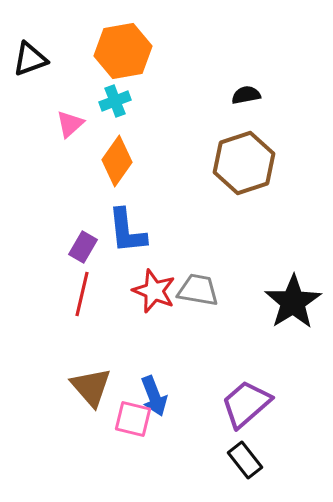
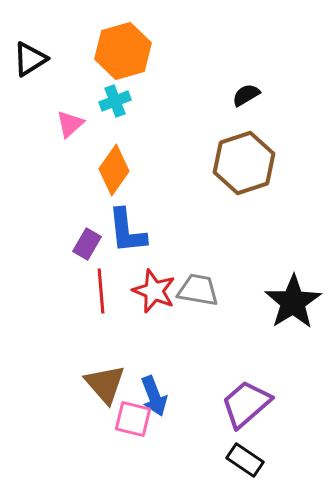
orange hexagon: rotated 6 degrees counterclockwise
black triangle: rotated 12 degrees counterclockwise
black semicircle: rotated 20 degrees counterclockwise
orange diamond: moved 3 px left, 9 px down
purple rectangle: moved 4 px right, 3 px up
red line: moved 19 px right, 3 px up; rotated 18 degrees counterclockwise
brown triangle: moved 14 px right, 3 px up
black rectangle: rotated 18 degrees counterclockwise
